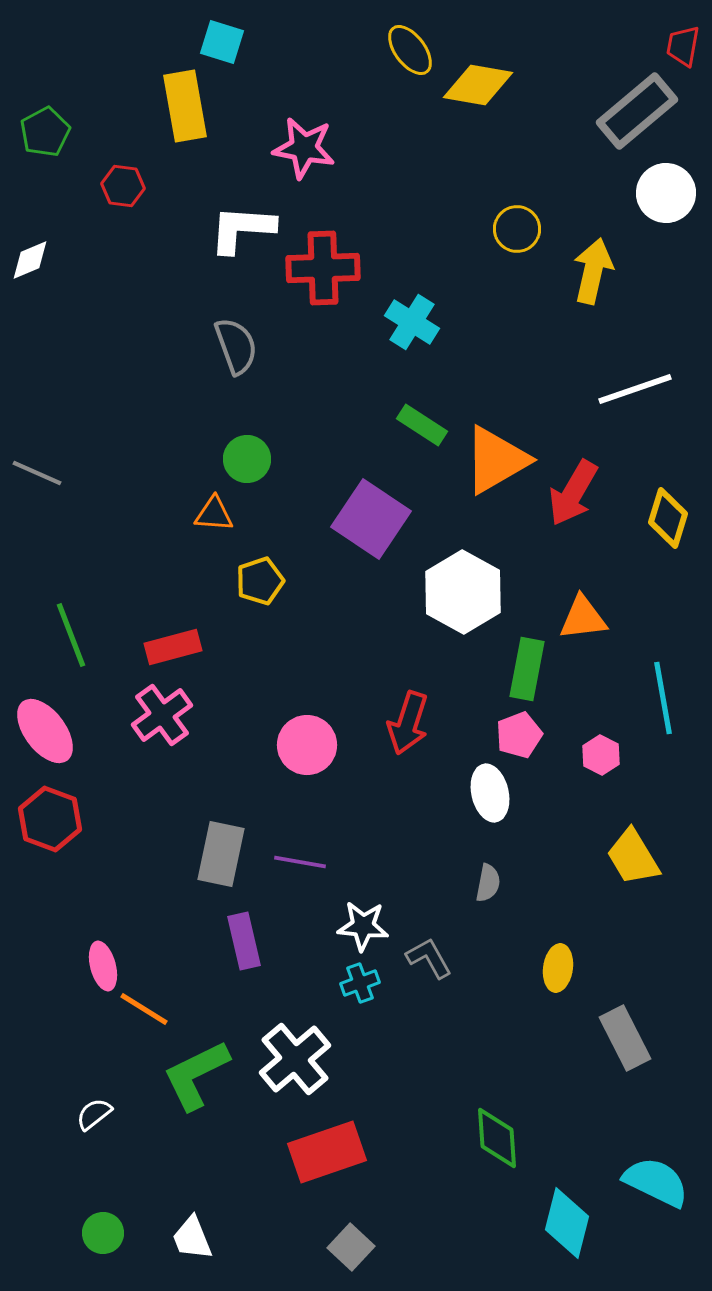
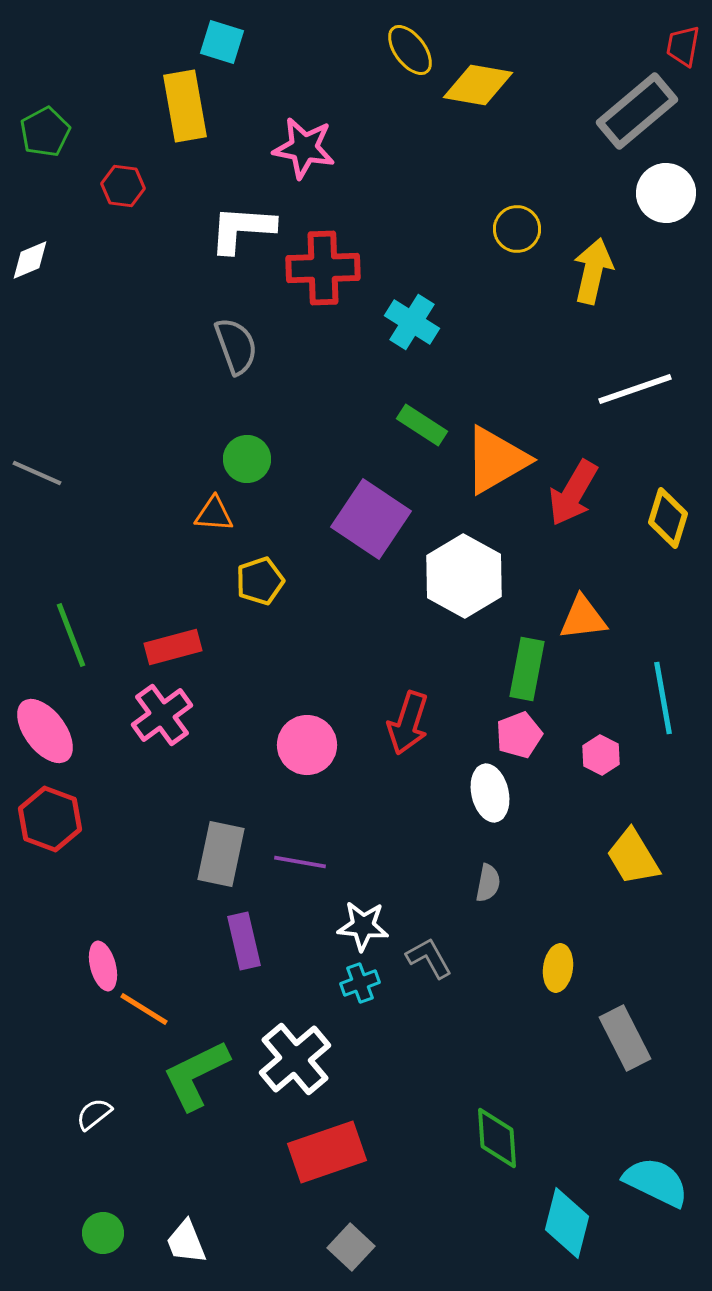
white hexagon at (463, 592): moved 1 px right, 16 px up
white trapezoid at (192, 1238): moved 6 px left, 4 px down
